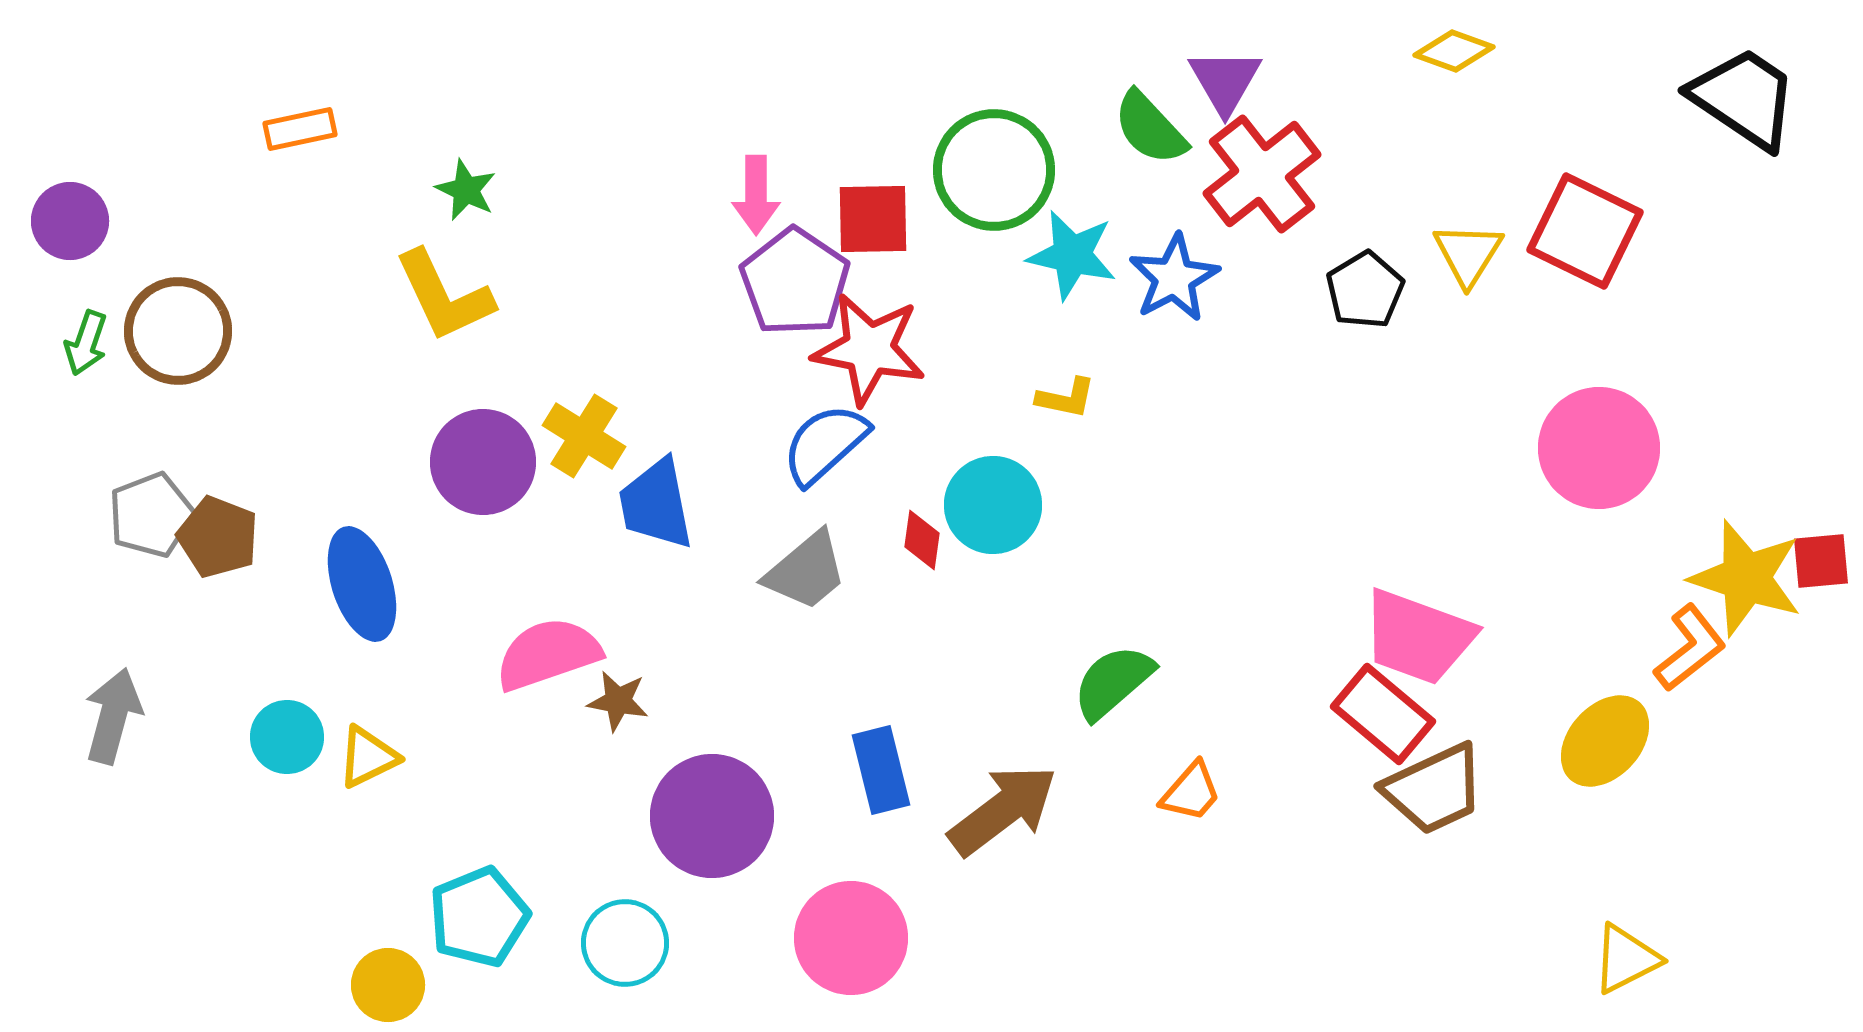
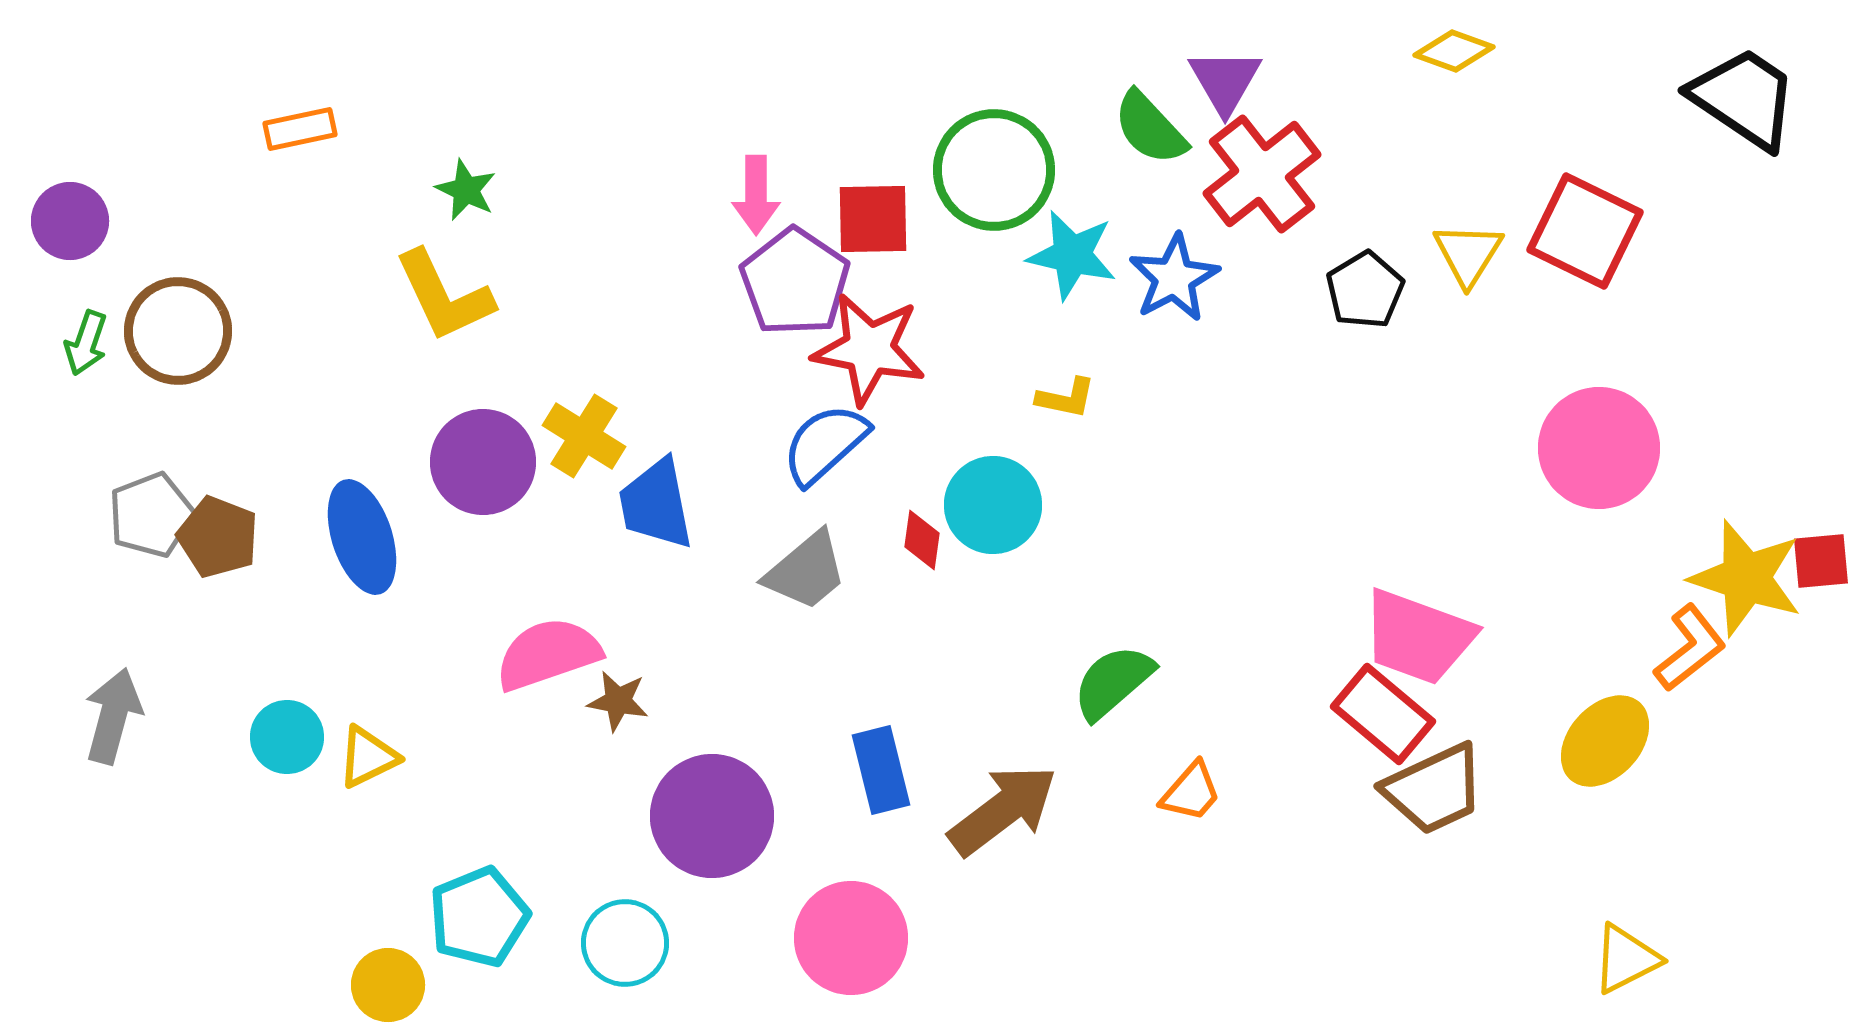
blue ellipse at (362, 584): moved 47 px up
